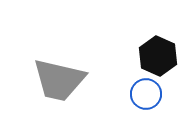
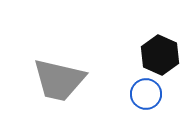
black hexagon: moved 2 px right, 1 px up
